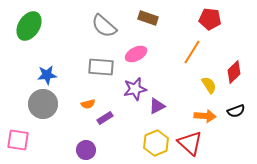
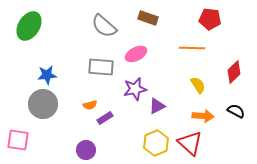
orange line: moved 4 px up; rotated 60 degrees clockwise
yellow semicircle: moved 11 px left
orange semicircle: moved 2 px right, 1 px down
black semicircle: rotated 132 degrees counterclockwise
orange arrow: moved 2 px left
